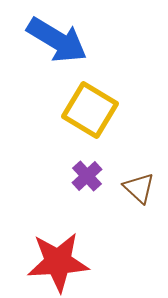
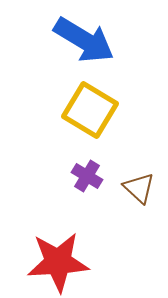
blue arrow: moved 27 px right
purple cross: rotated 16 degrees counterclockwise
